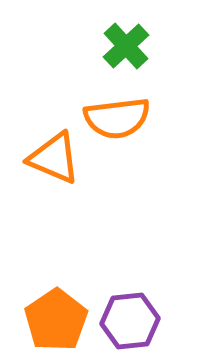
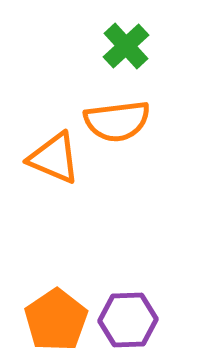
orange semicircle: moved 3 px down
purple hexagon: moved 2 px left, 1 px up; rotated 4 degrees clockwise
